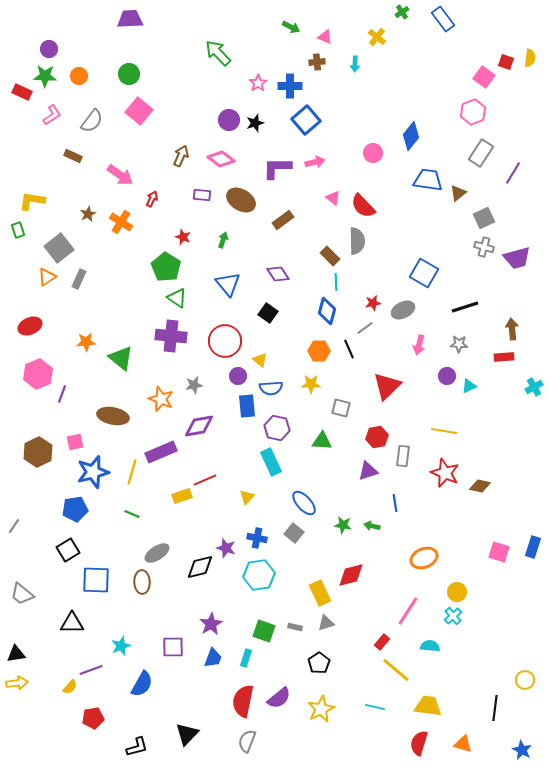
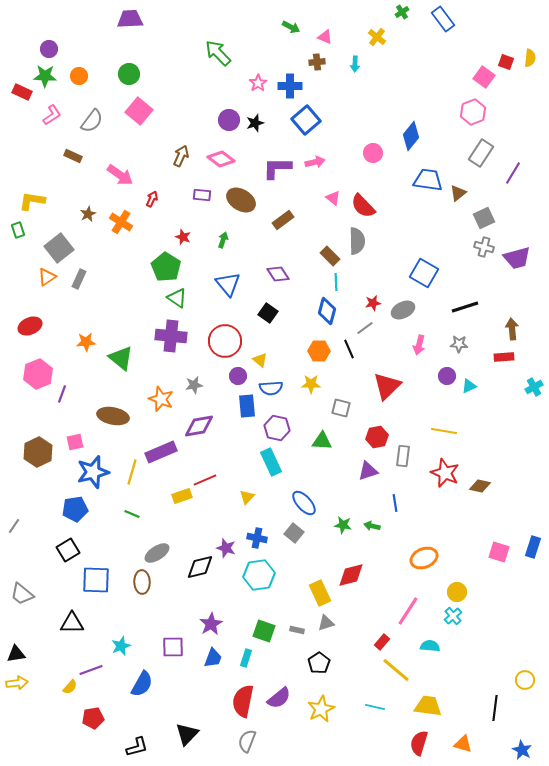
gray rectangle at (295, 627): moved 2 px right, 3 px down
